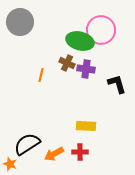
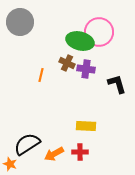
pink circle: moved 2 px left, 2 px down
